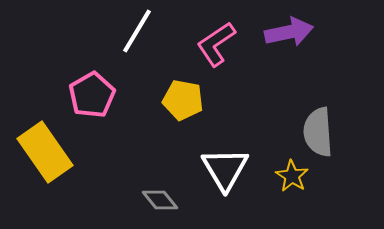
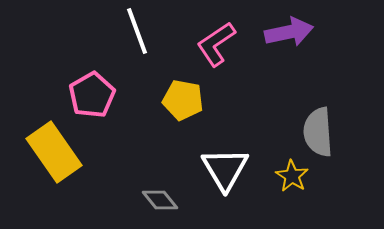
white line: rotated 51 degrees counterclockwise
yellow rectangle: moved 9 px right
